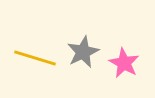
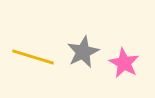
yellow line: moved 2 px left, 1 px up
